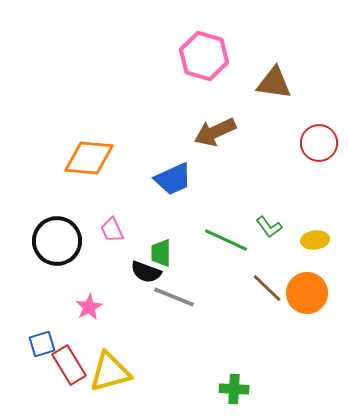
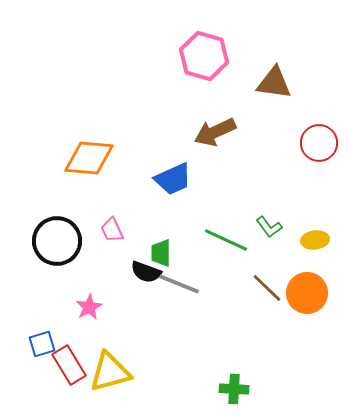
gray line: moved 5 px right, 13 px up
